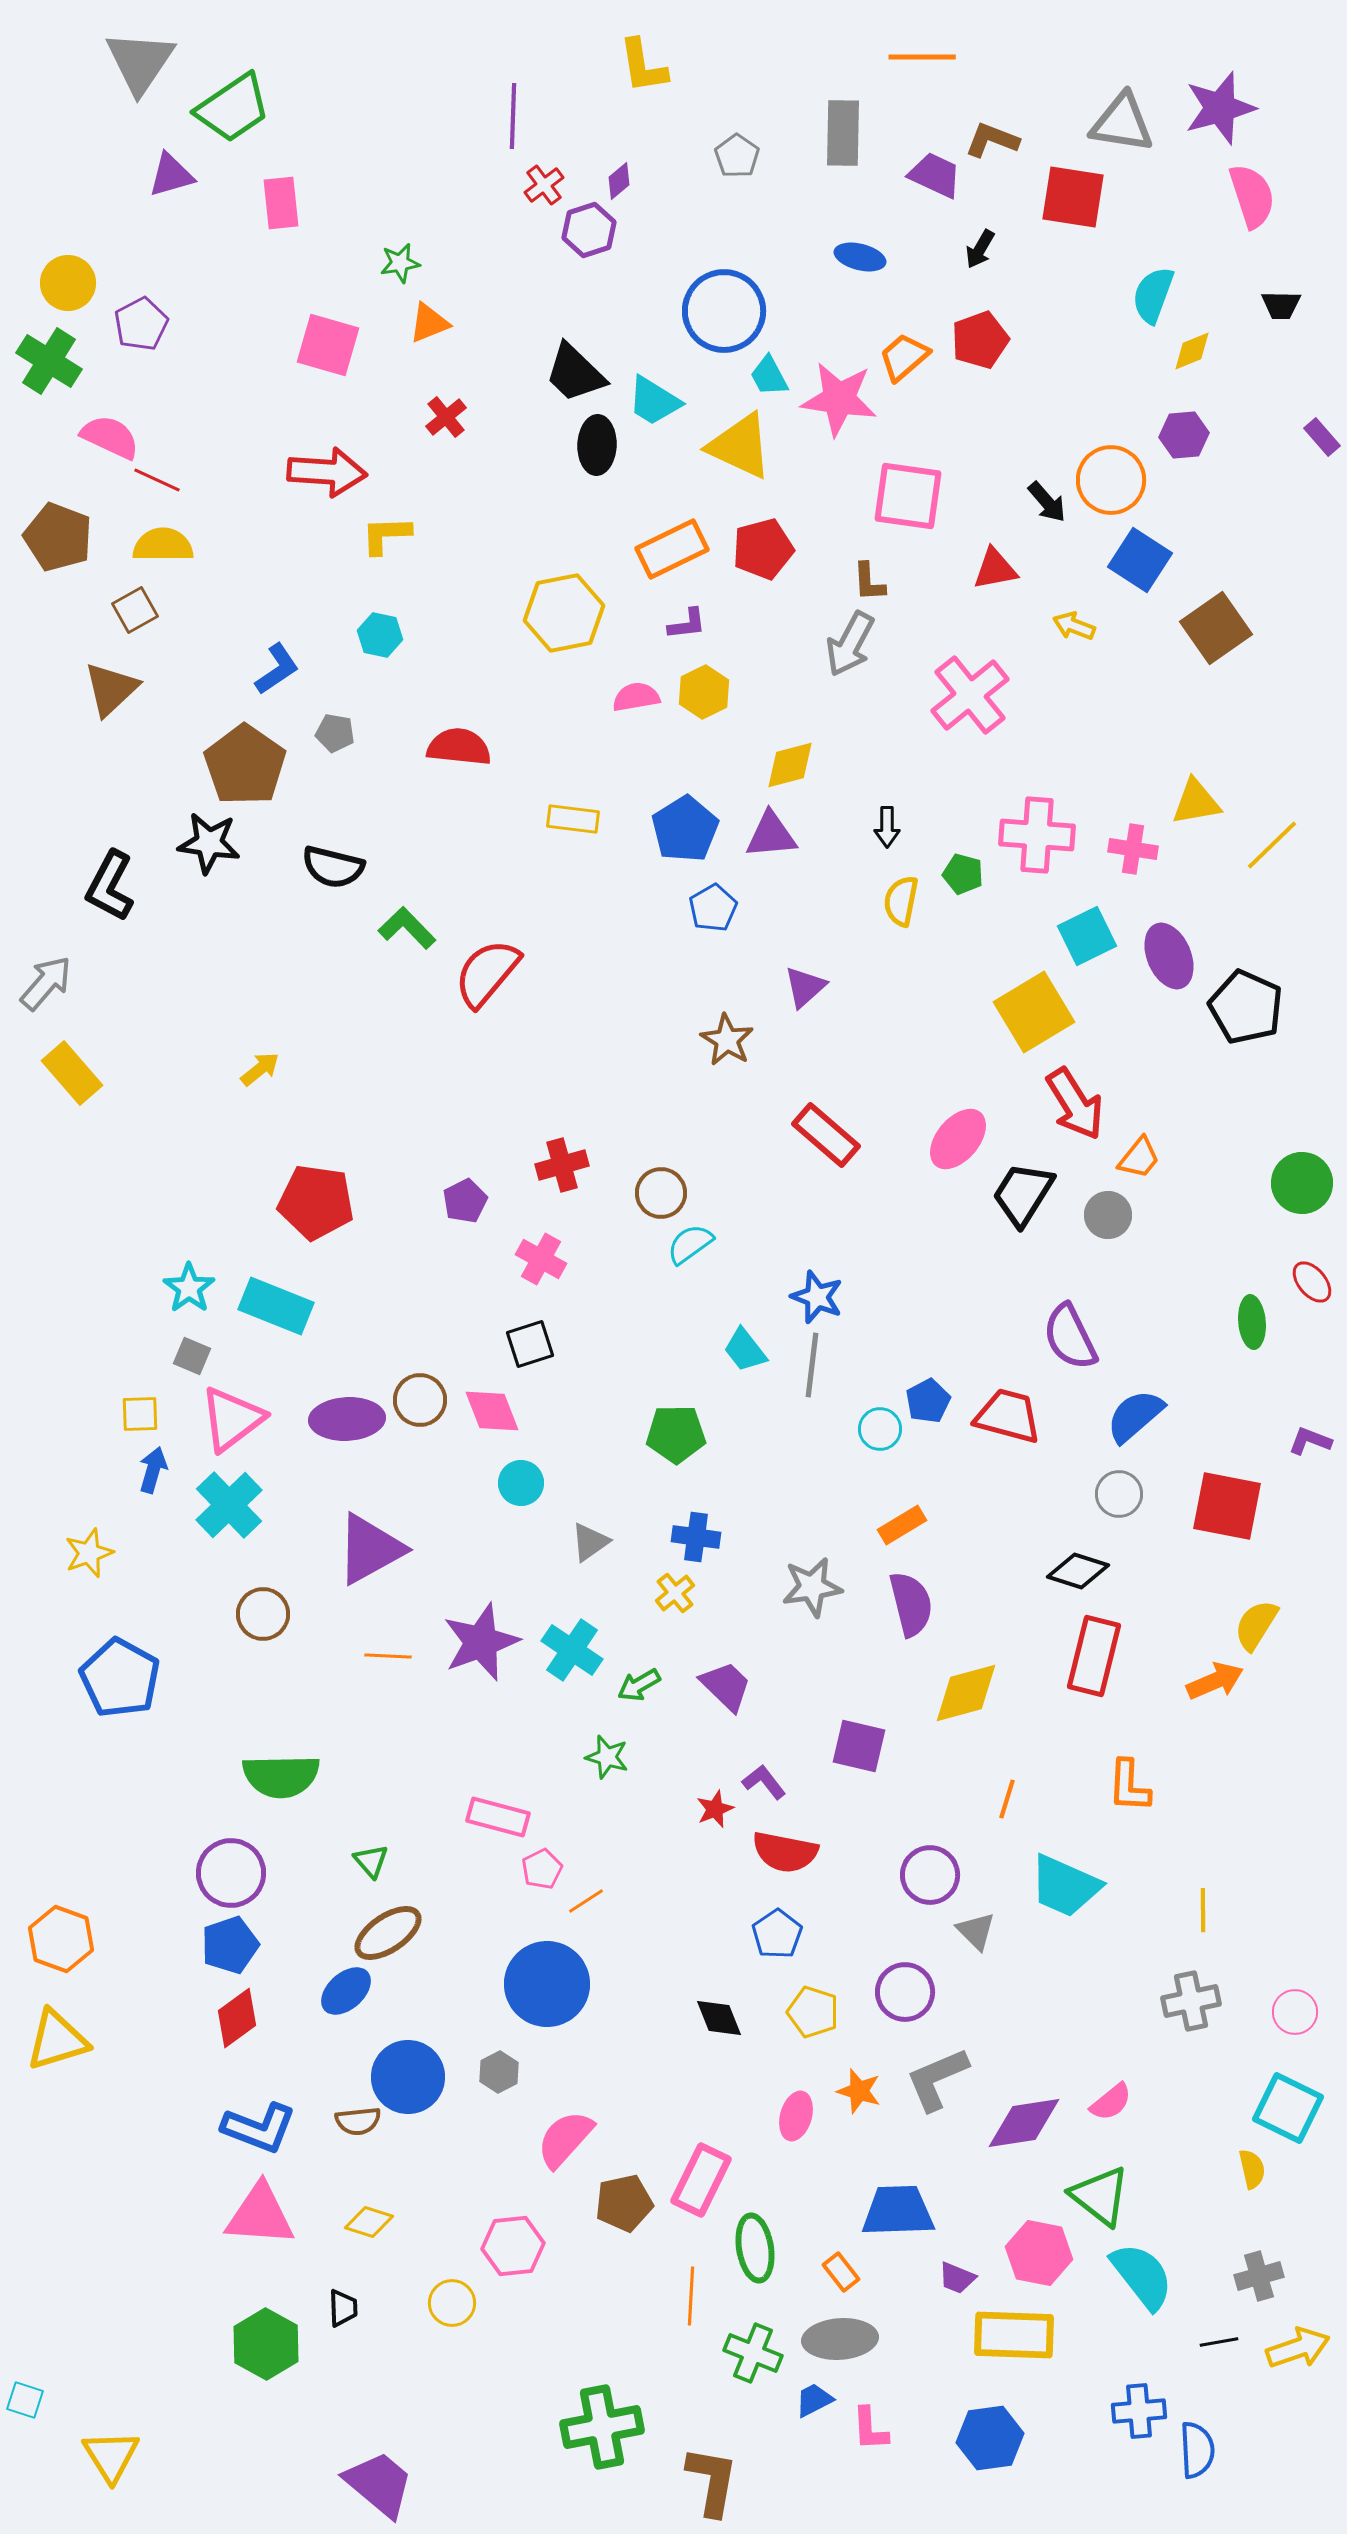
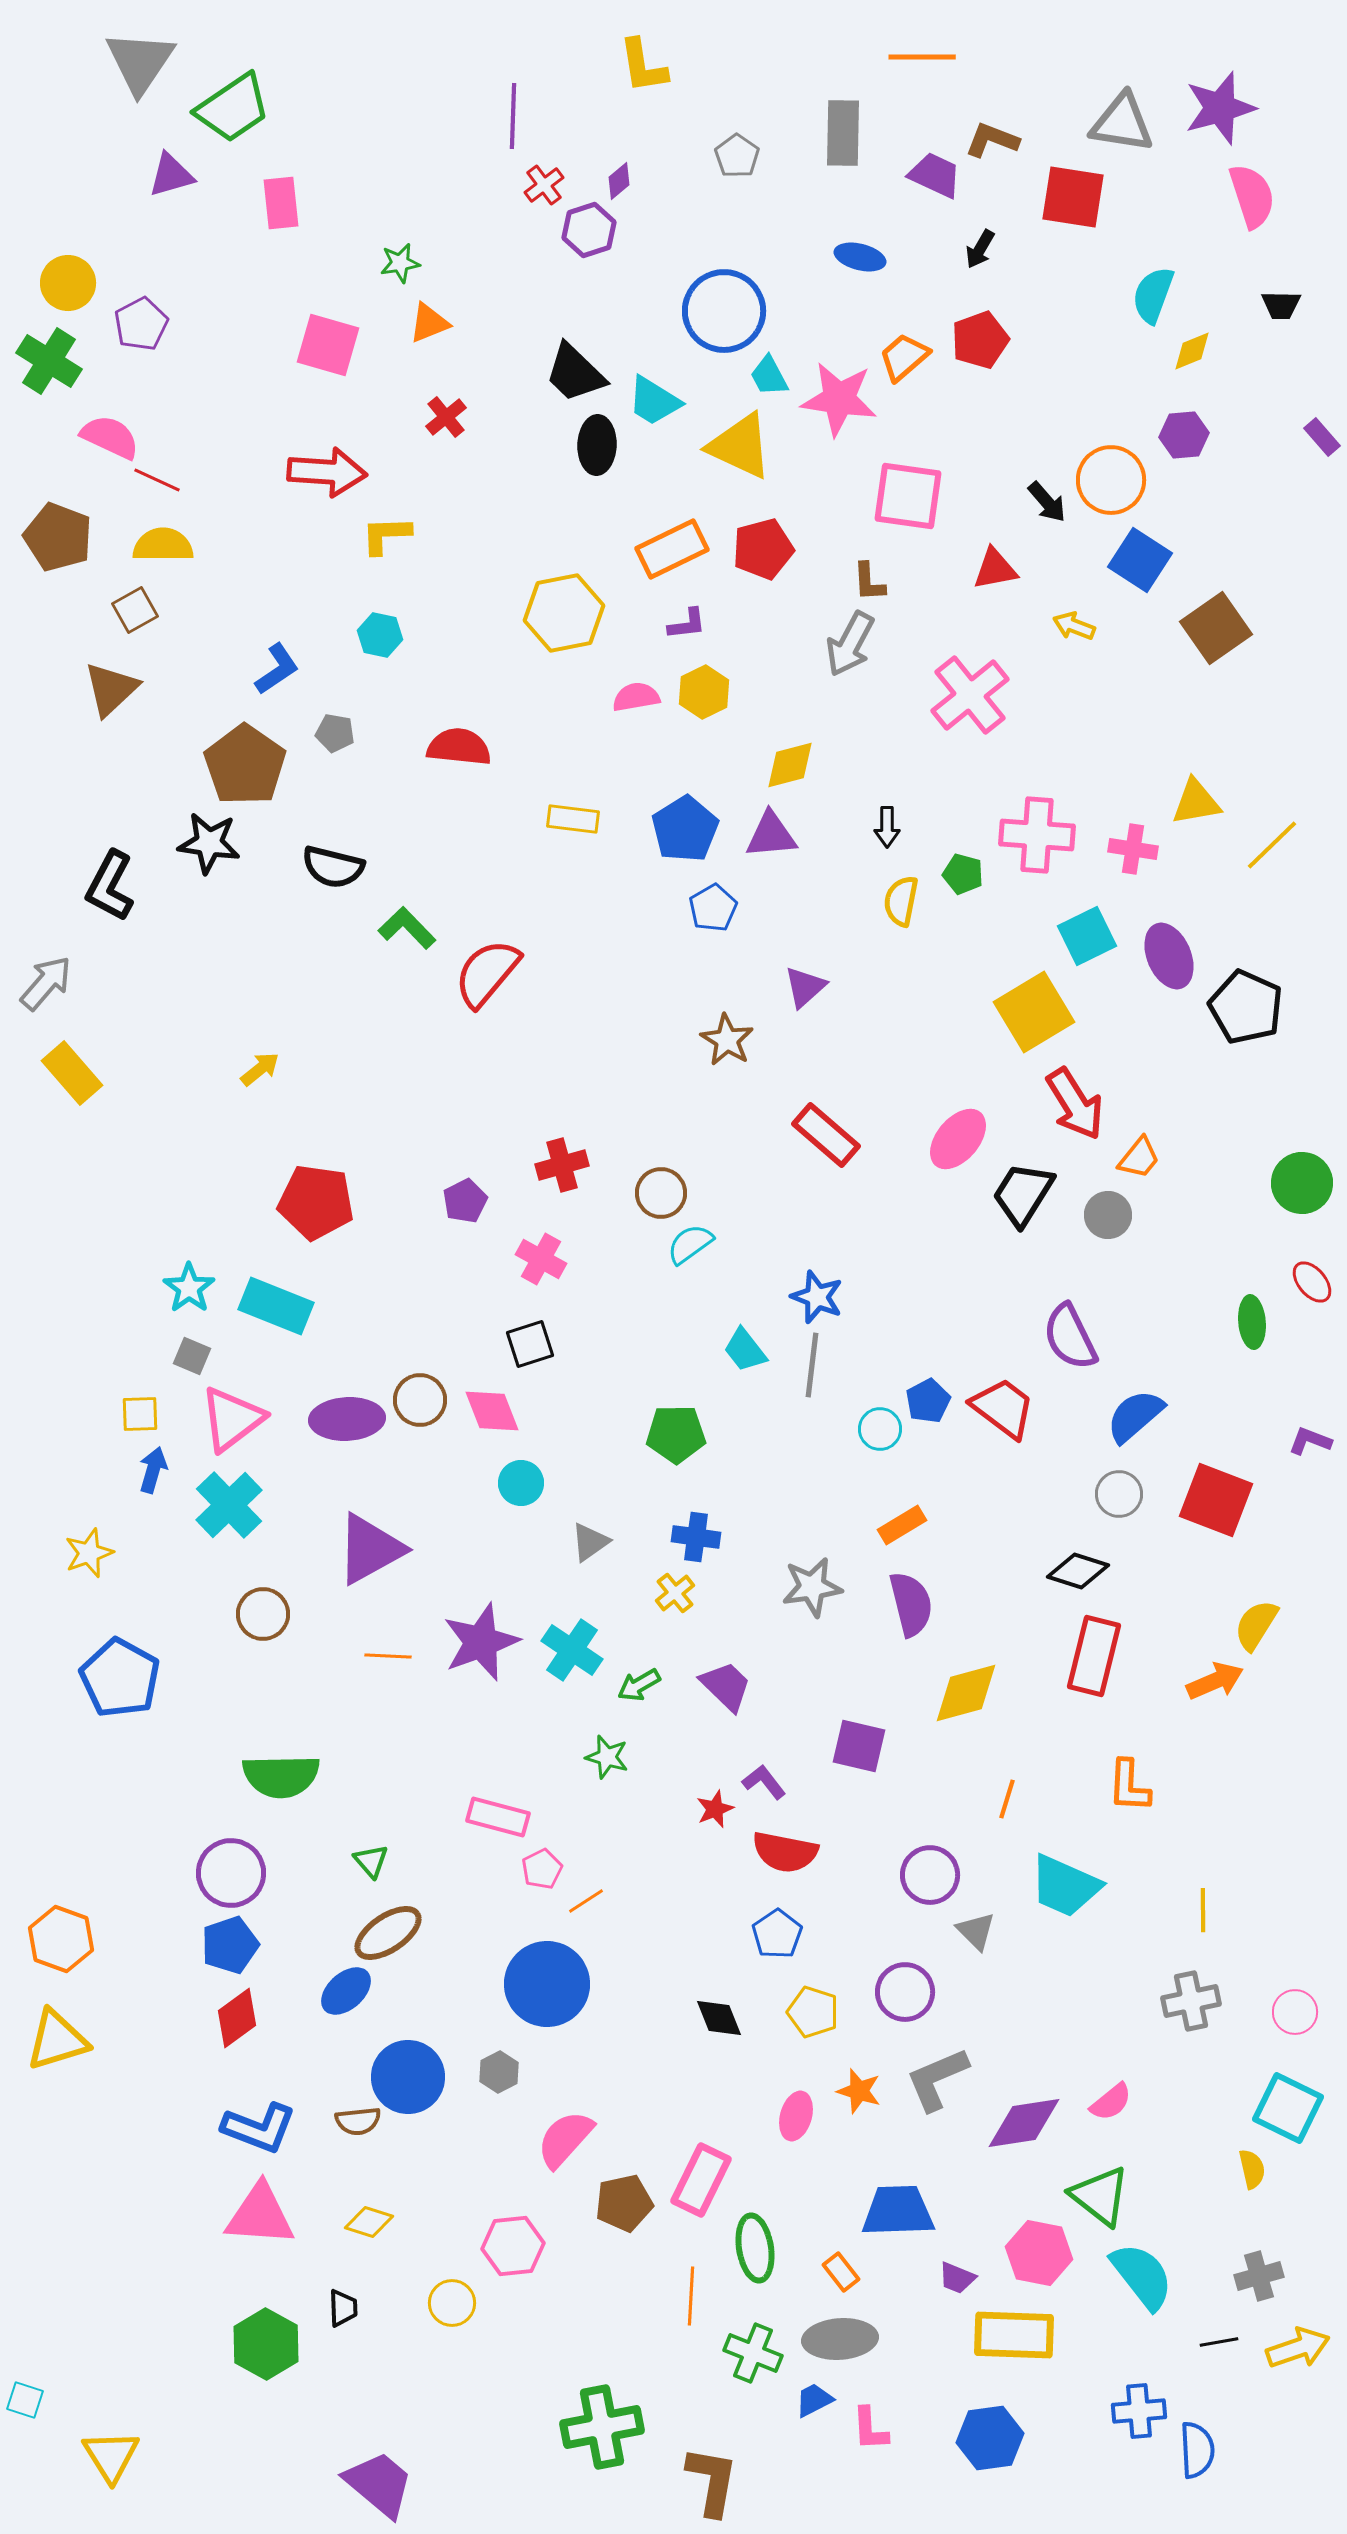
red trapezoid at (1008, 1416): moved 5 px left, 8 px up; rotated 22 degrees clockwise
red square at (1227, 1506): moved 11 px left, 6 px up; rotated 10 degrees clockwise
